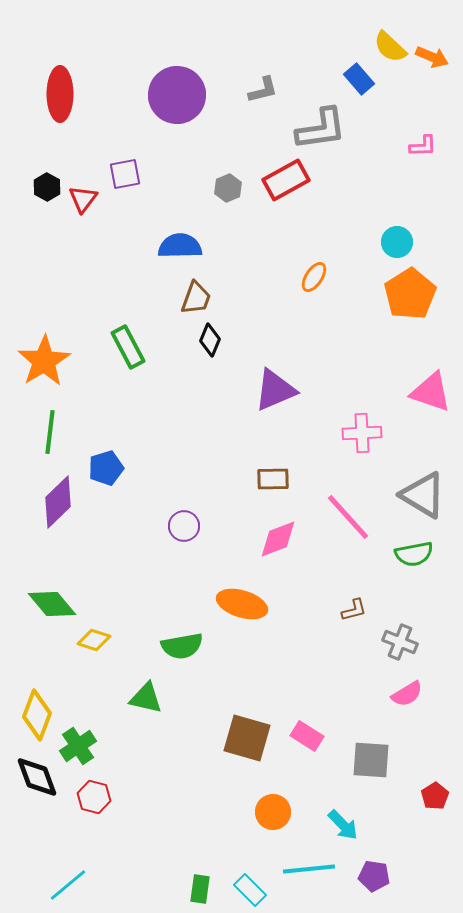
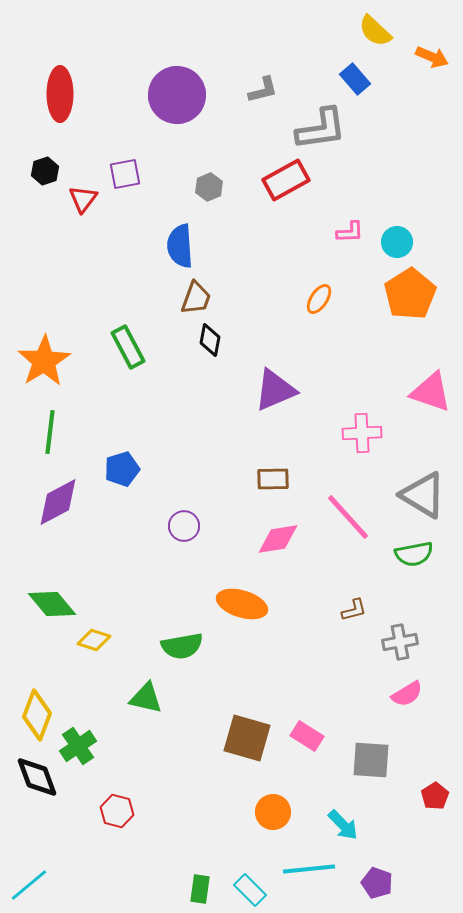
yellow semicircle at (390, 47): moved 15 px left, 16 px up
blue rectangle at (359, 79): moved 4 px left
pink L-shape at (423, 146): moved 73 px left, 86 px down
black hexagon at (47, 187): moved 2 px left, 16 px up; rotated 12 degrees clockwise
gray hexagon at (228, 188): moved 19 px left, 1 px up
blue semicircle at (180, 246): rotated 93 degrees counterclockwise
orange ellipse at (314, 277): moved 5 px right, 22 px down
black diamond at (210, 340): rotated 12 degrees counterclockwise
blue pentagon at (106, 468): moved 16 px right, 1 px down
purple diamond at (58, 502): rotated 16 degrees clockwise
pink diamond at (278, 539): rotated 12 degrees clockwise
gray cross at (400, 642): rotated 32 degrees counterclockwise
red hexagon at (94, 797): moved 23 px right, 14 px down
purple pentagon at (374, 876): moved 3 px right, 7 px down; rotated 12 degrees clockwise
cyan line at (68, 885): moved 39 px left
